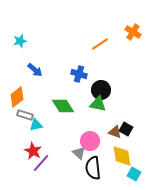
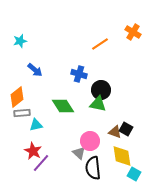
gray rectangle: moved 3 px left, 2 px up; rotated 21 degrees counterclockwise
